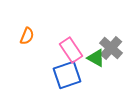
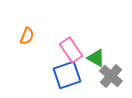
gray cross: moved 28 px down
